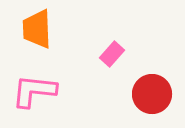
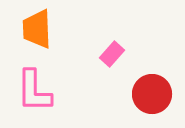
pink L-shape: rotated 96 degrees counterclockwise
